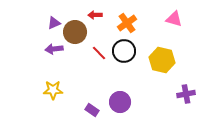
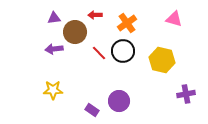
purple triangle: moved 5 px up; rotated 16 degrees clockwise
black circle: moved 1 px left
purple circle: moved 1 px left, 1 px up
